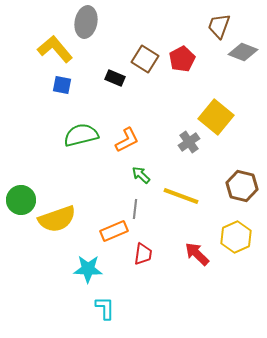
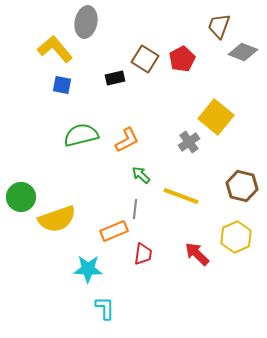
black rectangle: rotated 36 degrees counterclockwise
green circle: moved 3 px up
